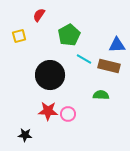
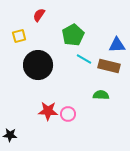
green pentagon: moved 4 px right
black circle: moved 12 px left, 10 px up
black star: moved 15 px left
